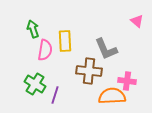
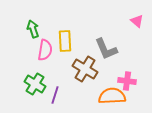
brown cross: moved 4 px left, 2 px up; rotated 25 degrees clockwise
